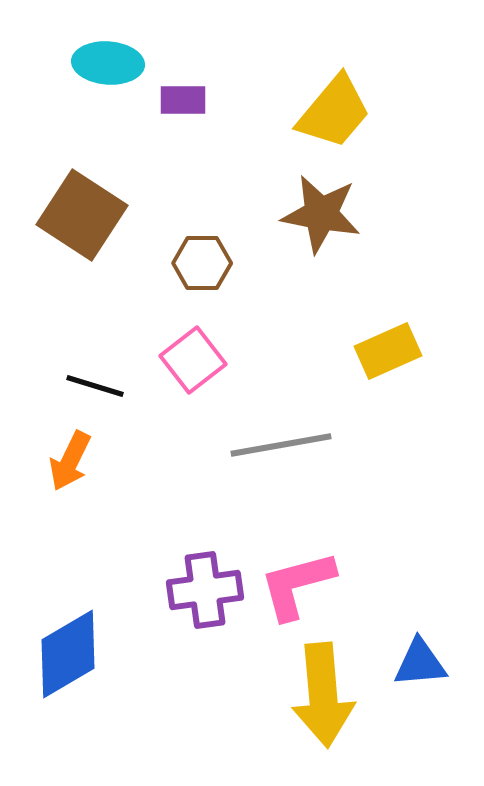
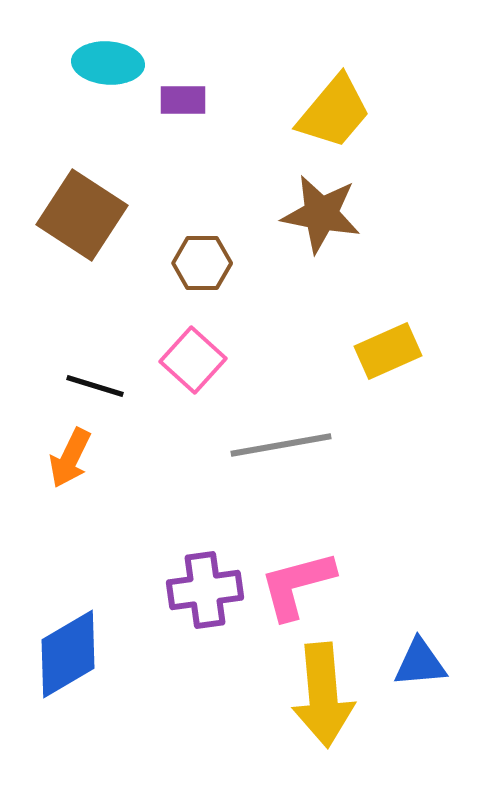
pink square: rotated 10 degrees counterclockwise
orange arrow: moved 3 px up
